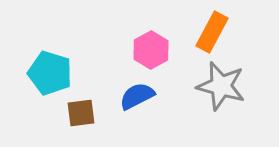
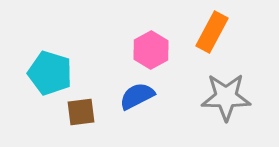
gray star: moved 5 px right, 11 px down; rotated 15 degrees counterclockwise
brown square: moved 1 px up
